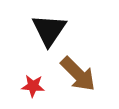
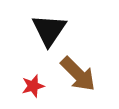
red star: rotated 20 degrees counterclockwise
